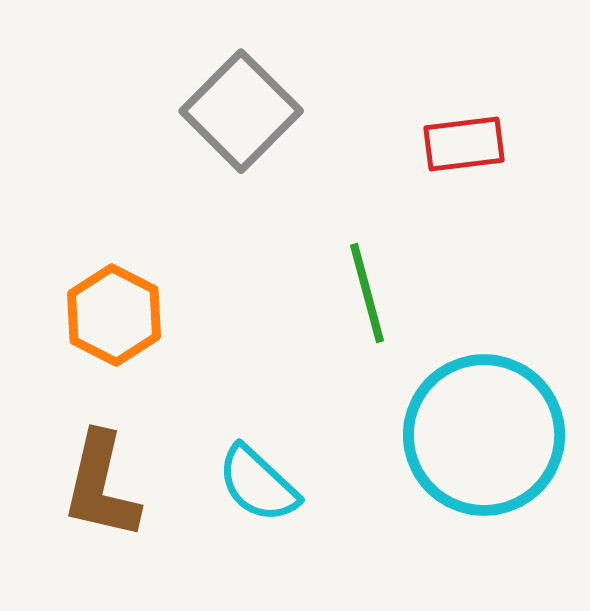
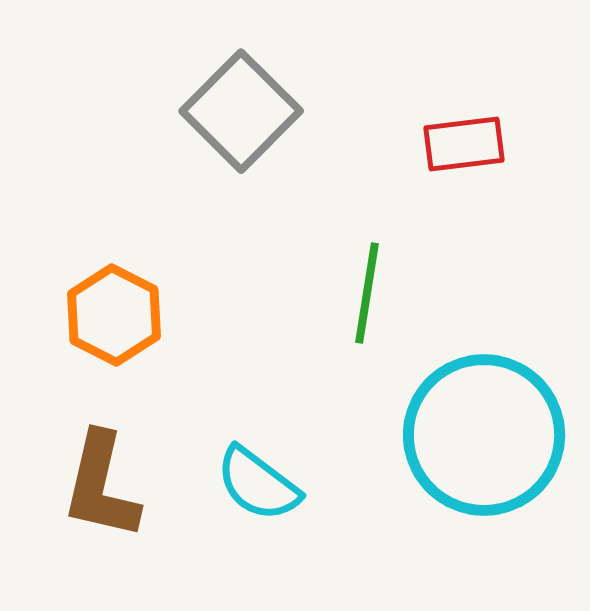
green line: rotated 24 degrees clockwise
cyan semicircle: rotated 6 degrees counterclockwise
